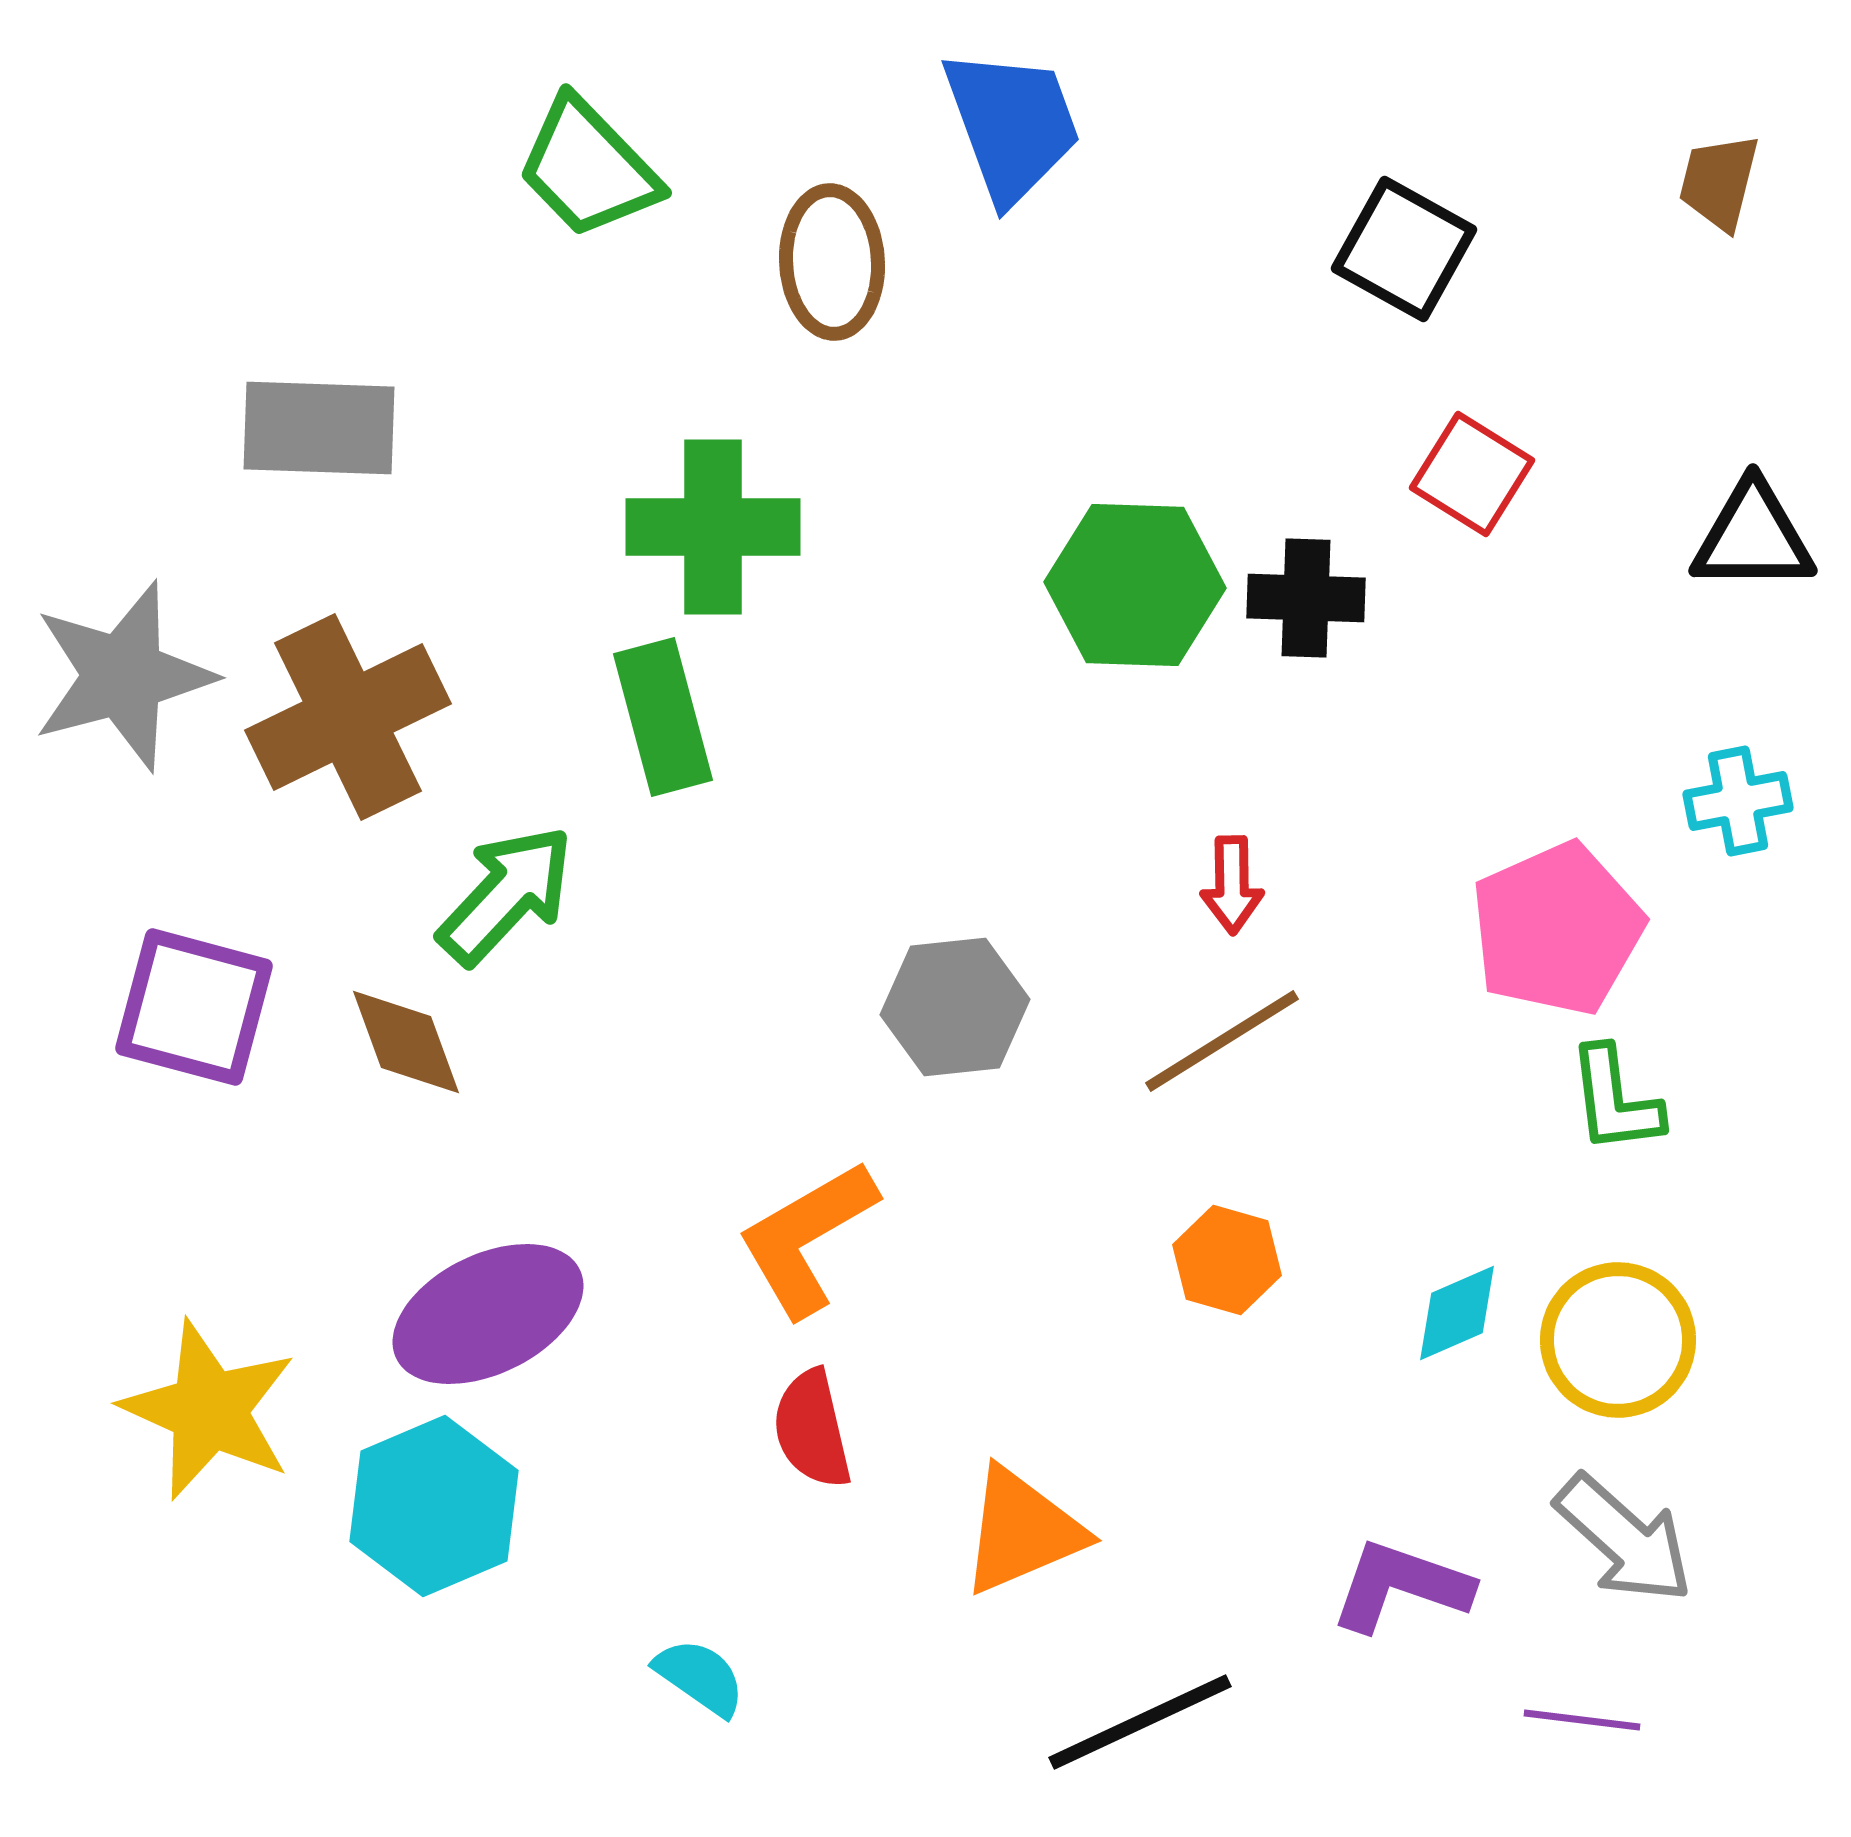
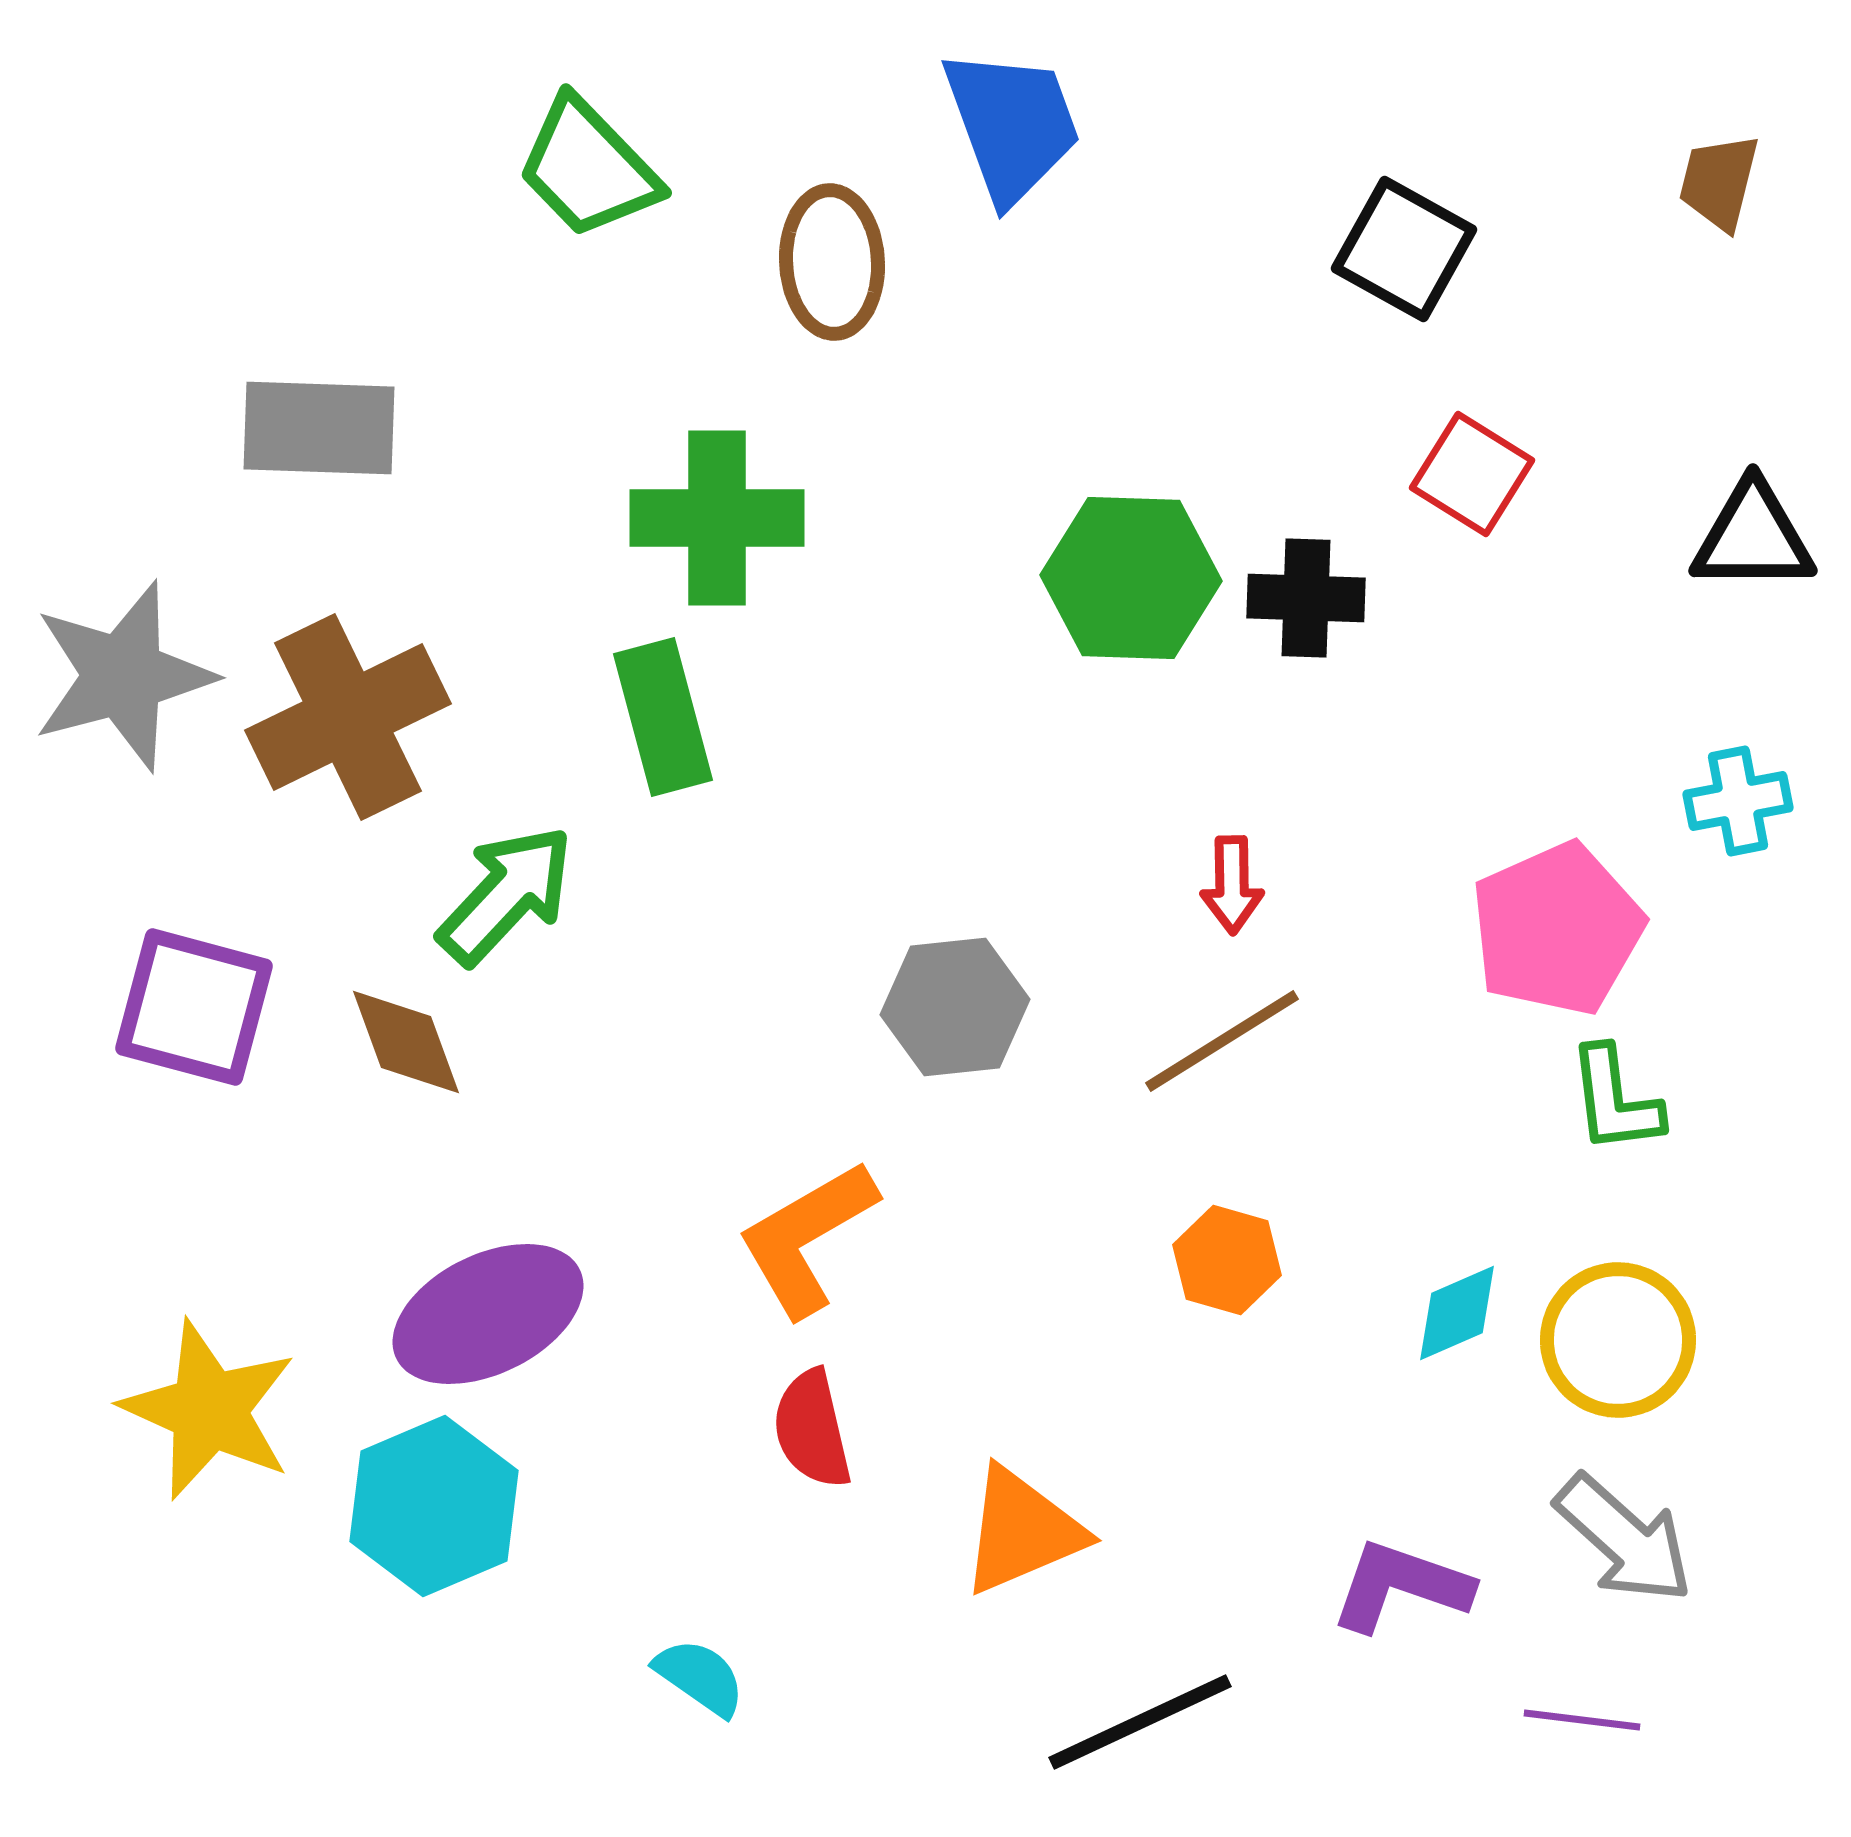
green cross: moved 4 px right, 9 px up
green hexagon: moved 4 px left, 7 px up
